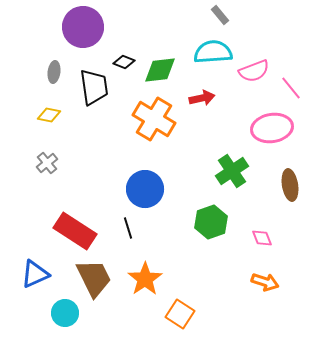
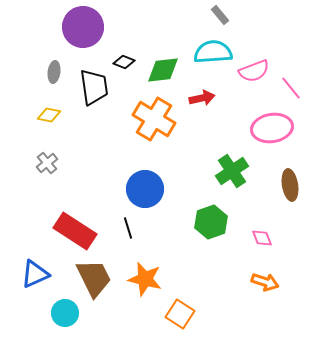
green diamond: moved 3 px right
orange star: rotated 24 degrees counterclockwise
